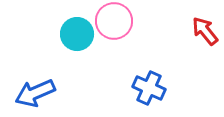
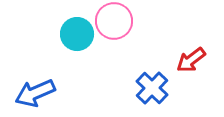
red arrow: moved 14 px left, 29 px down; rotated 88 degrees counterclockwise
blue cross: moved 3 px right; rotated 20 degrees clockwise
